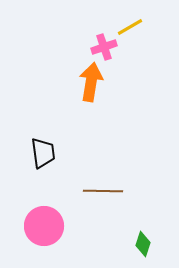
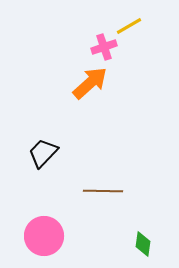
yellow line: moved 1 px left, 1 px up
orange arrow: moved 1 px left, 1 px down; rotated 39 degrees clockwise
black trapezoid: rotated 128 degrees counterclockwise
pink circle: moved 10 px down
green diamond: rotated 10 degrees counterclockwise
